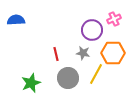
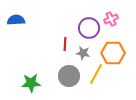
pink cross: moved 3 px left
purple circle: moved 3 px left, 2 px up
red line: moved 9 px right, 10 px up; rotated 16 degrees clockwise
gray circle: moved 1 px right, 2 px up
green star: rotated 18 degrees clockwise
